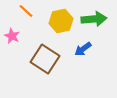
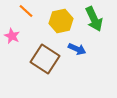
green arrow: rotated 70 degrees clockwise
blue arrow: moved 6 px left; rotated 120 degrees counterclockwise
